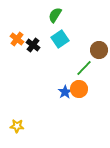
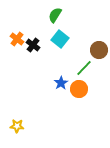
cyan square: rotated 18 degrees counterclockwise
blue star: moved 4 px left, 9 px up
